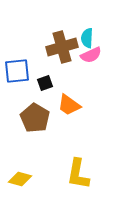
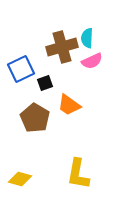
pink semicircle: moved 1 px right, 6 px down
blue square: moved 4 px right, 2 px up; rotated 20 degrees counterclockwise
